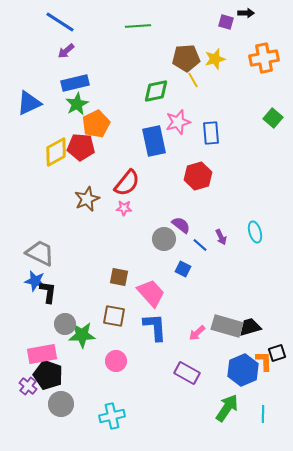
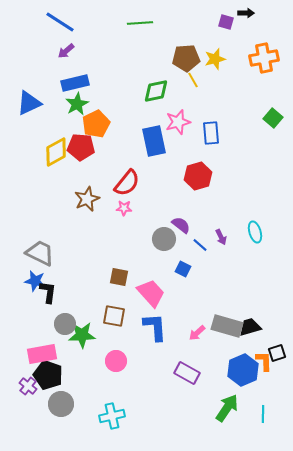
green line at (138, 26): moved 2 px right, 3 px up
